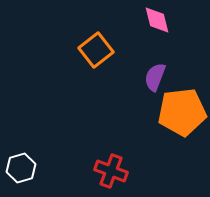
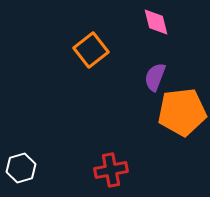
pink diamond: moved 1 px left, 2 px down
orange square: moved 5 px left
red cross: moved 1 px up; rotated 32 degrees counterclockwise
